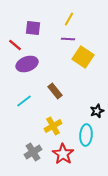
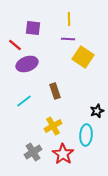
yellow line: rotated 32 degrees counterclockwise
brown rectangle: rotated 21 degrees clockwise
